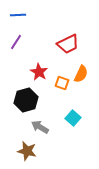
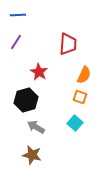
red trapezoid: rotated 60 degrees counterclockwise
orange semicircle: moved 3 px right, 1 px down
orange square: moved 18 px right, 14 px down
cyan square: moved 2 px right, 5 px down
gray arrow: moved 4 px left
brown star: moved 5 px right, 4 px down
